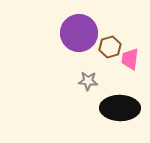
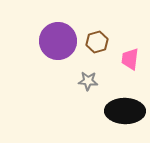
purple circle: moved 21 px left, 8 px down
brown hexagon: moved 13 px left, 5 px up
black ellipse: moved 5 px right, 3 px down
